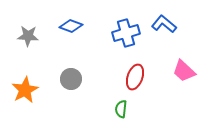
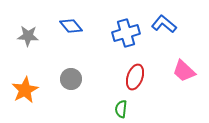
blue diamond: rotated 30 degrees clockwise
